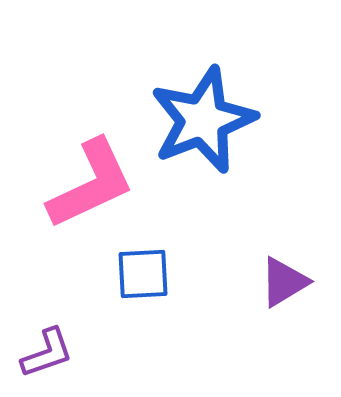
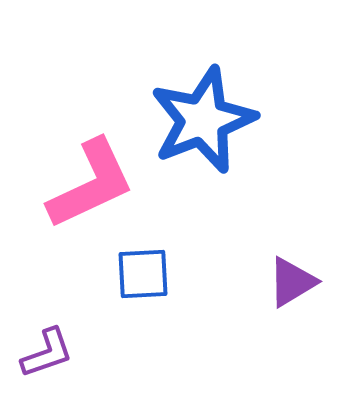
purple triangle: moved 8 px right
